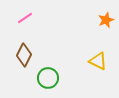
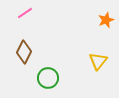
pink line: moved 5 px up
brown diamond: moved 3 px up
yellow triangle: rotated 42 degrees clockwise
